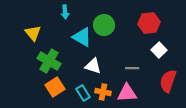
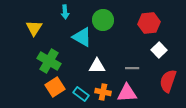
green circle: moved 1 px left, 5 px up
yellow triangle: moved 1 px right, 5 px up; rotated 12 degrees clockwise
white triangle: moved 4 px right; rotated 18 degrees counterclockwise
cyan rectangle: moved 2 px left, 1 px down; rotated 21 degrees counterclockwise
